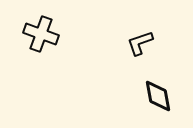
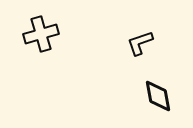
black cross: rotated 36 degrees counterclockwise
